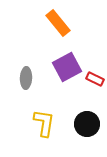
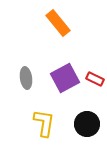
purple square: moved 2 px left, 11 px down
gray ellipse: rotated 10 degrees counterclockwise
